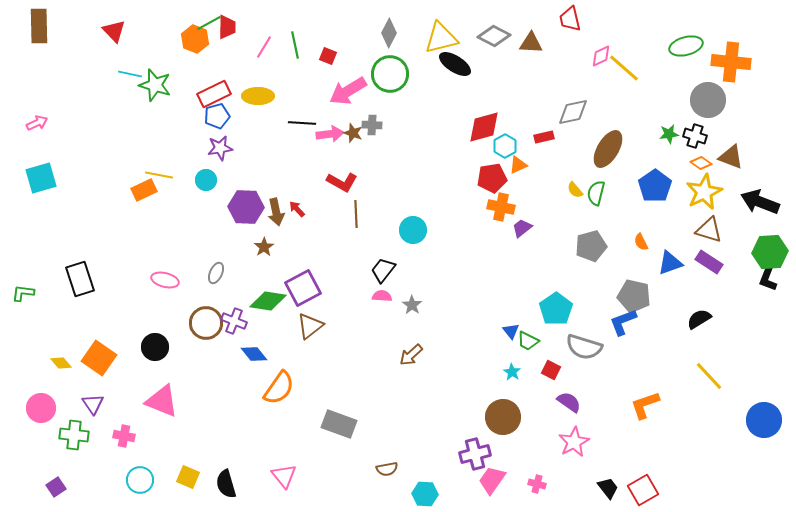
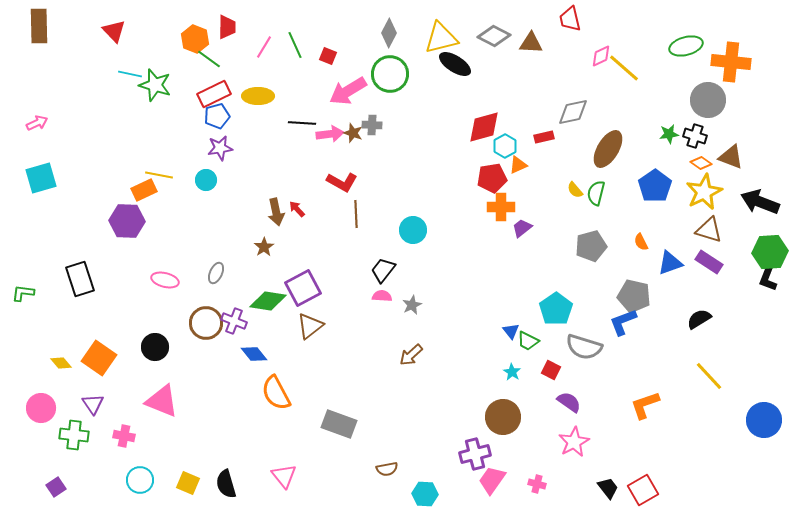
green line at (209, 23): moved 36 px down; rotated 65 degrees clockwise
green line at (295, 45): rotated 12 degrees counterclockwise
purple hexagon at (246, 207): moved 119 px left, 14 px down
orange cross at (501, 207): rotated 12 degrees counterclockwise
gray star at (412, 305): rotated 12 degrees clockwise
orange semicircle at (279, 388): moved 3 px left, 5 px down; rotated 117 degrees clockwise
yellow square at (188, 477): moved 6 px down
